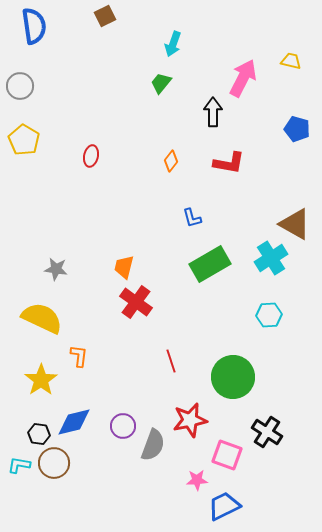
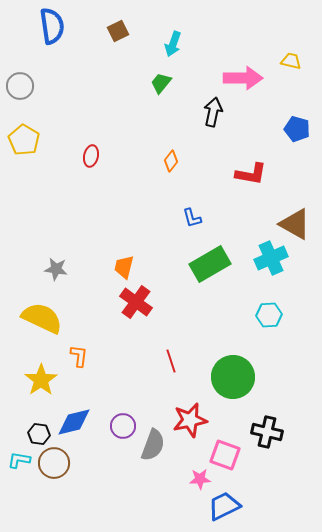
brown square: moved 13 px right, 15 px down
blue semicircle: moved 18 px right
pink arrow: rotated 63 degrees clockwise
black arrow: rotated 12 degrees clockwise
red L-shape: moved 22 px right, 11 px down
cyan cross: rotated 8 degrees clockwise
black cross: rotated 20 degrees counterclockwise
pink square: moved 2 px left
cyan L-shape: moved 5 px up
pink star: moved 3 px right, 1 px up
